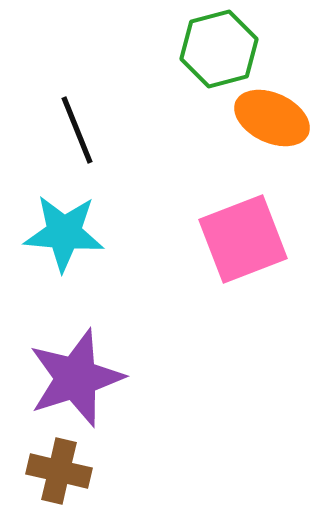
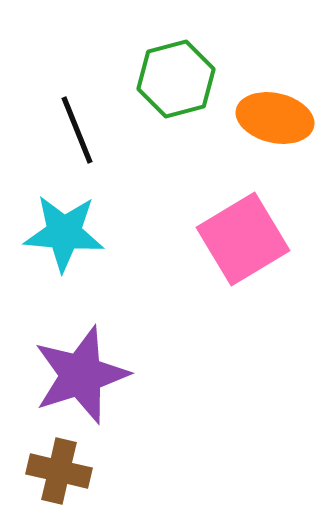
green hexagon: moved 43 px left, 30 px down
orange ellipse: moved 3 px right; rotated 12 degrees counterclockwise
pink square: rotated 10 degrees counterclockwise
purple star: moved 5 px right, 3 px up
